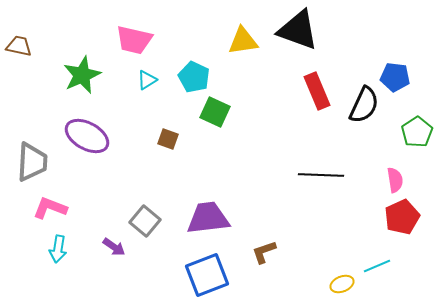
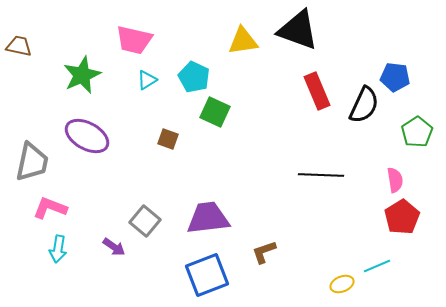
gray trapezoid: rotated 9 degrees clockwise
red pentagon: rotated 8 degrees counterclockwise
